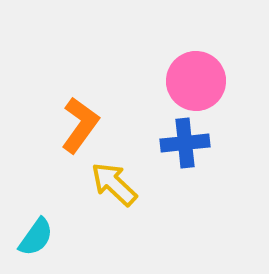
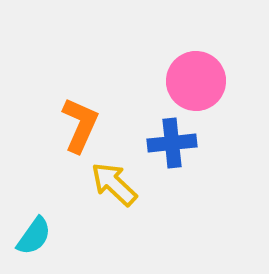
orange L-shape: rotated 12 degrees counterclockwise
blue cross: moved 13 px left
cyan semicircle: moved 2 px left, 1 px up
